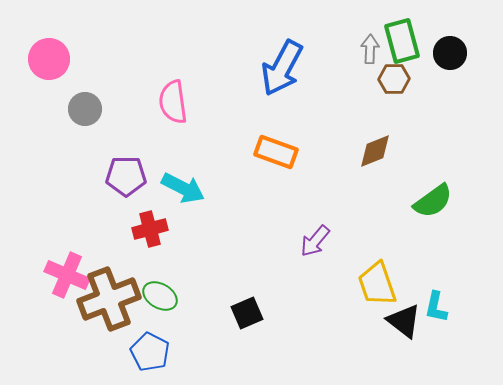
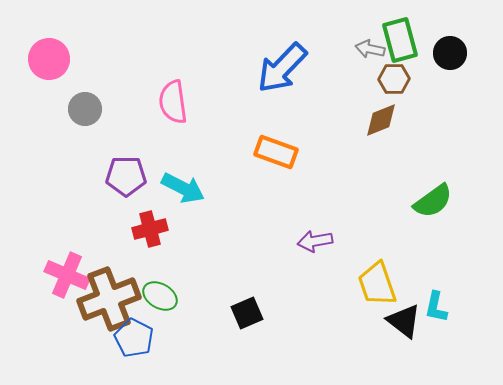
green rectangle: moved 2 px left, 1 px up
gray arrow: rotated 80 degrees counterclockwise
blue arrow: rotated 16 degrees clockwise
brown diamond: moved 6 px right, 31 px up
purple arrow: rotated 40 degrees clockwise
blue pentagon: moved 16 px left, 14 px up
